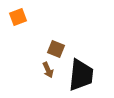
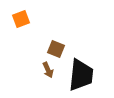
orange square: moved 3 px right, 2 px down
